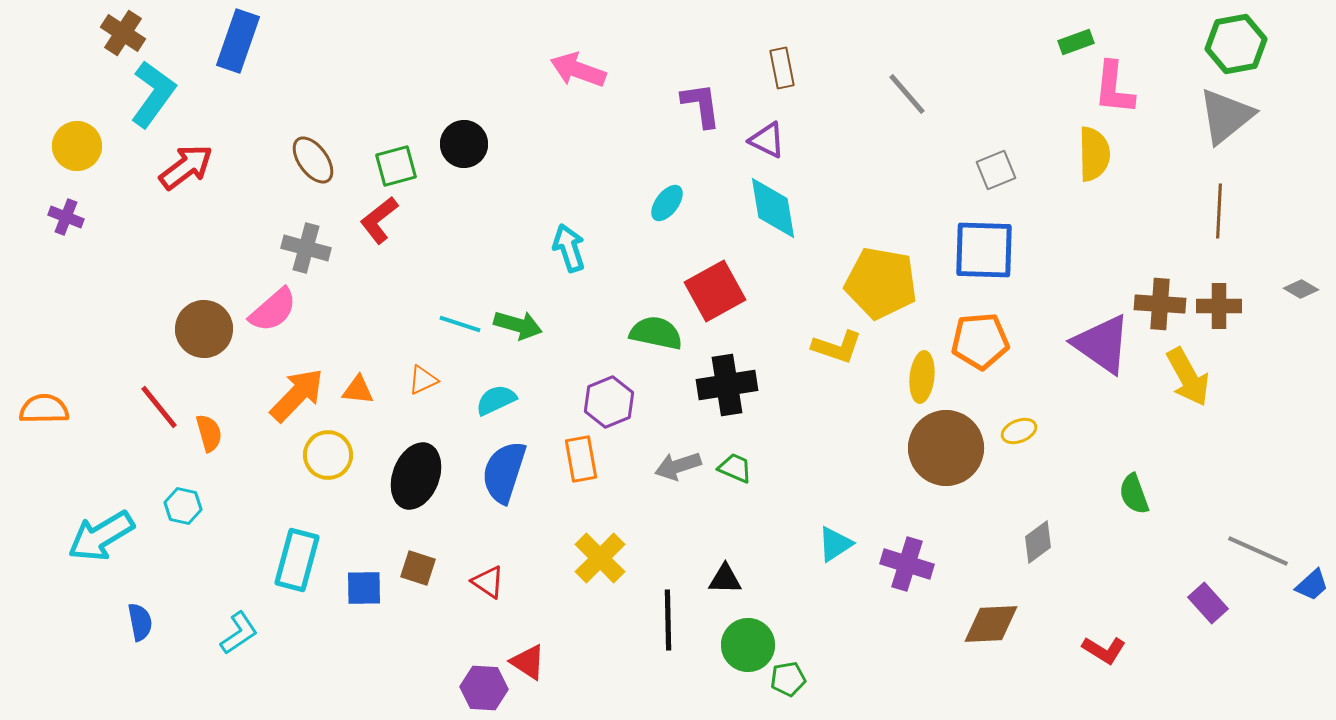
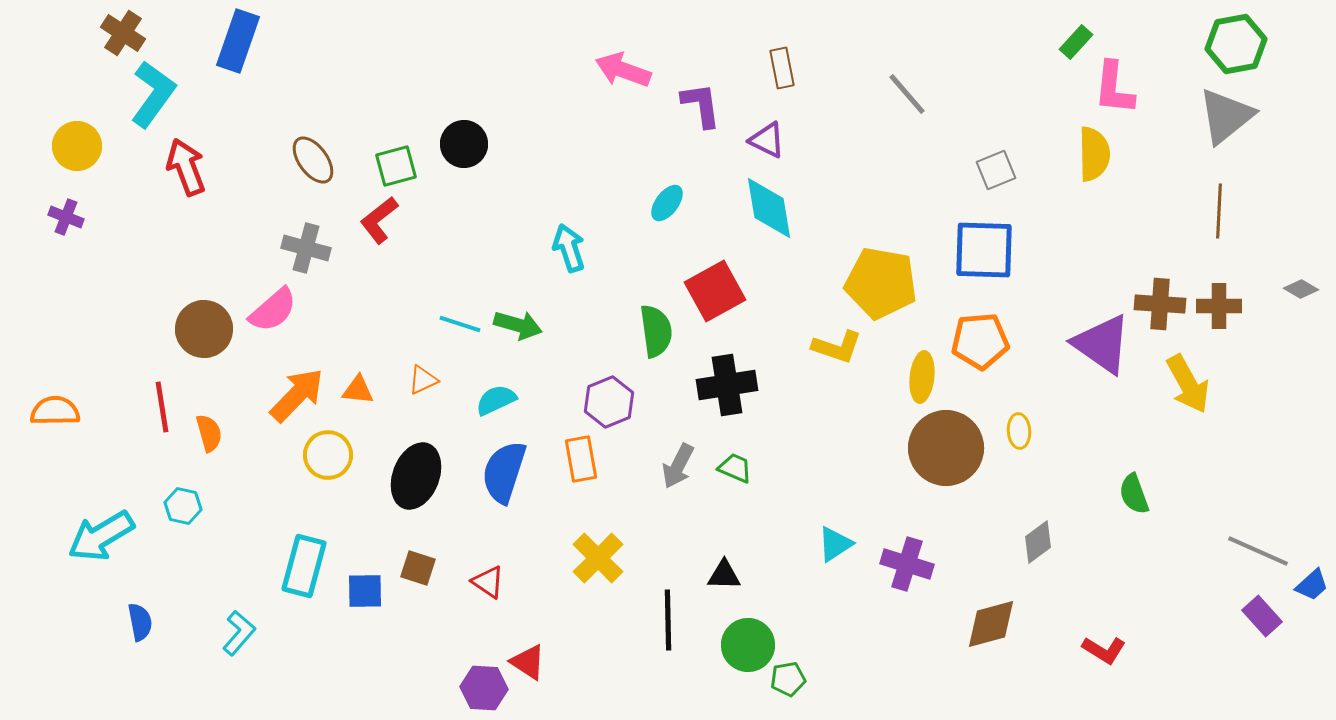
green rectangle at (1076, 42): rotated 28 degrees counterclockwise
pink arrow at (578, 70): moved 45 px right
red arrow at (186, 167): rotated 74 degrees counterclockwise
cyan diamond at (773, 208): moved 4 px left
green semicircle at (656, 333): moved 2 px up; rotated 70 degrees clockwise
yellow arrow at (1188, 377): moved 7 px down
red line at (159, 407): moved 3 px right; rotated 30 degrees clockwise
orange semicircle at (44, 409): moved 11 px right, 2 px down
yellow ellipse at (1019, 431): rotated 72 degrees counterclockwise
gray arrow at (678, 466): rotated 45 degrees counterclockwise
yellow cross at (600, 558): moved 2 px left
cyan rectangle at (297, 560): moved 7 px right, 6 px down
black triangle at (725, 579): moved 1 px left, 4 px up
blue square at (364, 588): moved 1 px right, 3 px down
purple rectangle at (1208, 603): moved 54 px right, 13 px down
brown diamond at (991, 624): rotated 12 degrees counterclockwise
cyan L-shape at (239, 633): rotated 15 degrees counterclockwise
